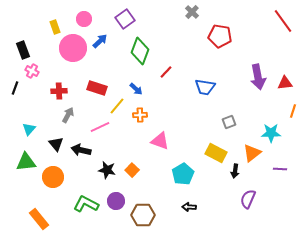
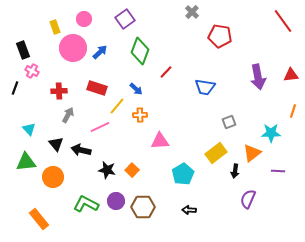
blue arrow at (100, 41): moved 11 px down
red triangle at (285, 83): moved 6 px right, 8 px up
cyan triangle at (29, 129): rotated 24 degrees counterclockwise
pink triangle at (160, 141): rotated 24 degrees counterclockwise
yellow rectangle at (216, 153): rotated 65 degrees counterclockwise
purple line at (280, 169): moved 2 px left, 2 px down
black arrow at (189, 207): moved 3 px down
brown hexagon at (143, 215): moved 8 px up
